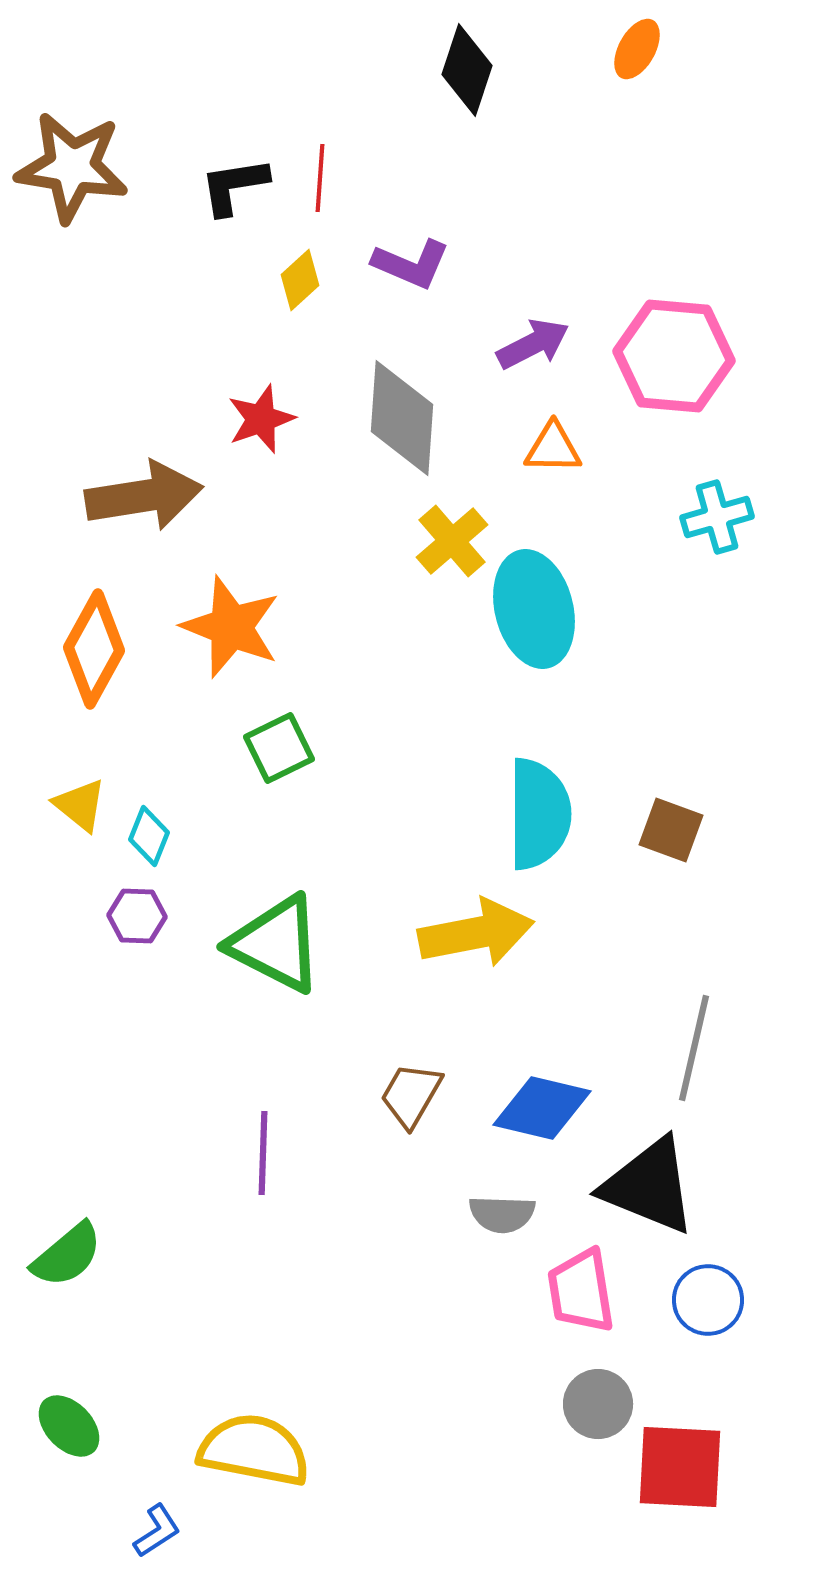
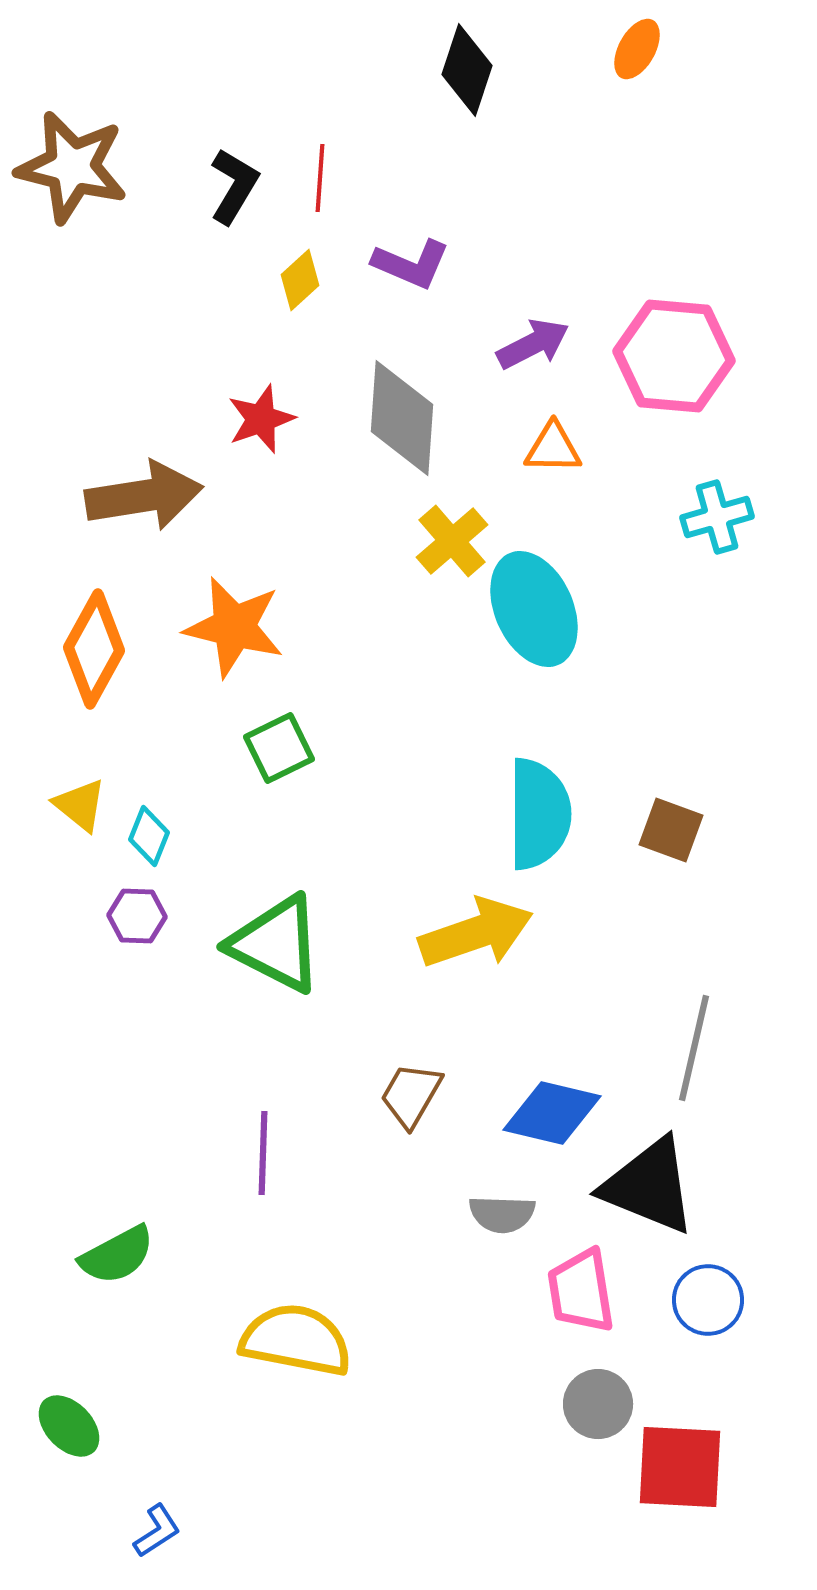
brown star: rotated 5 degrees clockwise
black L-shape: rotated 130 degrees clockwise
cyan ellipse: rotated 10 degrees counterclockwise
orange star: moved 3 px right; rotated 8 degrees counterclockwise
yellow arrow: rotated 8 degrees counterclockwise
blue diamond: moved 10 px right, 5 px down
green semicircle: moved 50 px right; rotated 12 degrees clockwise
yellow semicircle: moved 42 px right, 110 px up
